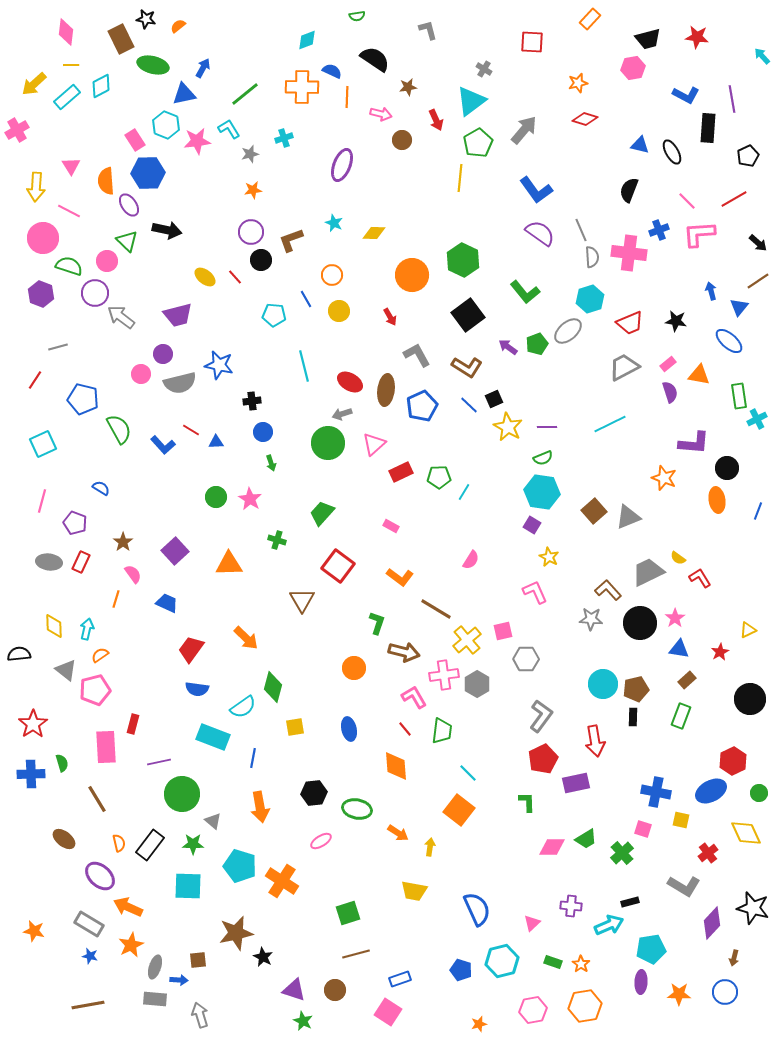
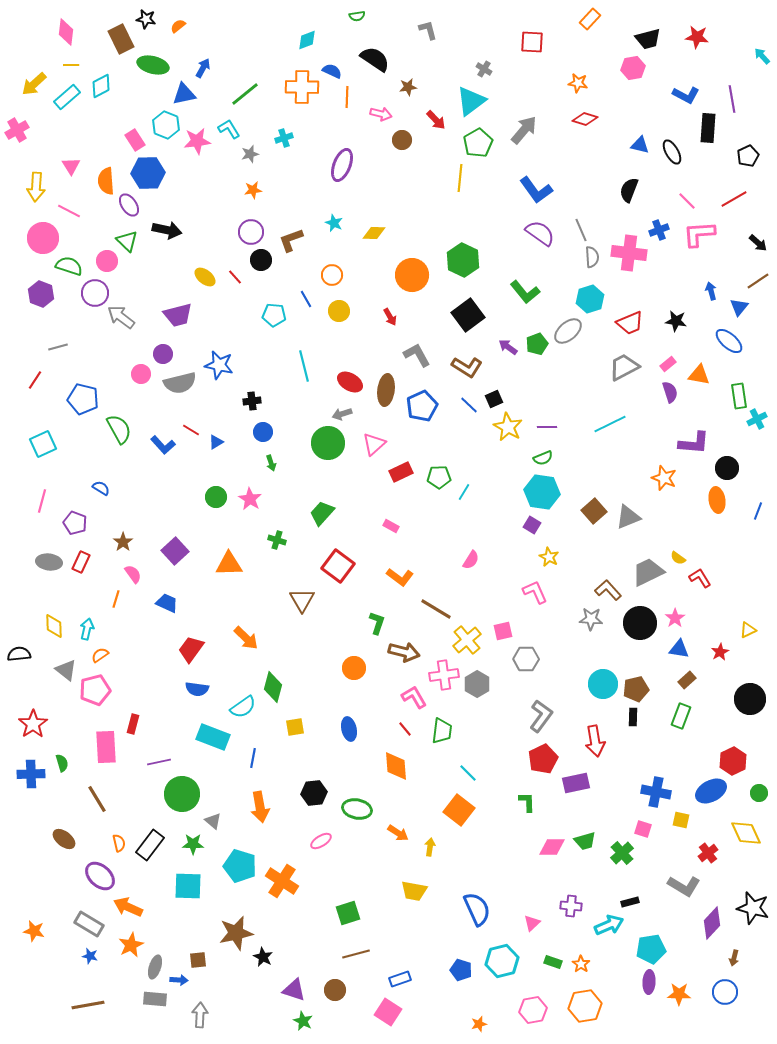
orange star at (578, 83): rotated 24 degrees clockwise
red arrow at (436, 120): rotated 20 degrees counterclockwise
blue triangle at (216, 442): rotated 28 degrees counterclockwise
green trapezoid at (586, 839): moved 1 px left, 2 px down; rotated 15 degrees clockwise
purple ellipse at (641, 982): moved 8 px right
gray arrow at (200, 1015): rotated 20 degrees clockwise
